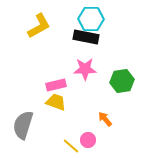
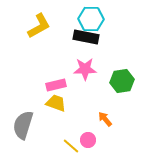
yellow trapezoid: moved 1 px down
